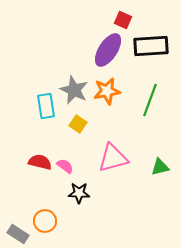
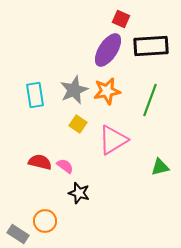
red square: moved 2 px left, 1 px up
gray star: rotated 24 degrees clockwise
cyan rectangle: moved 11 px left, 11 px up
pink triangle: moved 18 px up; rotated 16 degrees counterclockwise
black star: rotated 15 degrees clockwise
